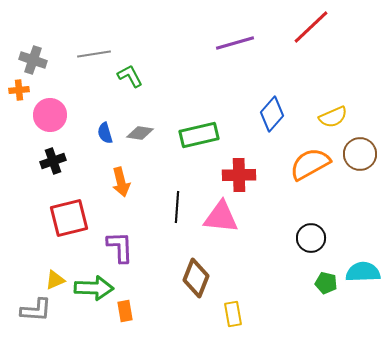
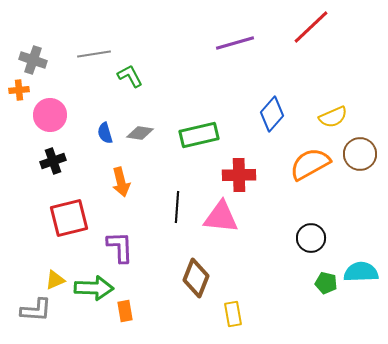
cyan semicircle: moved 2 px left
